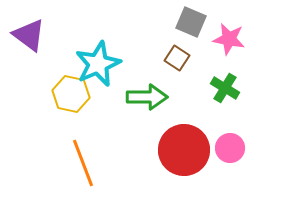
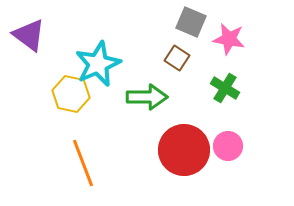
pink circle: moved 2 px left, 2 px up
